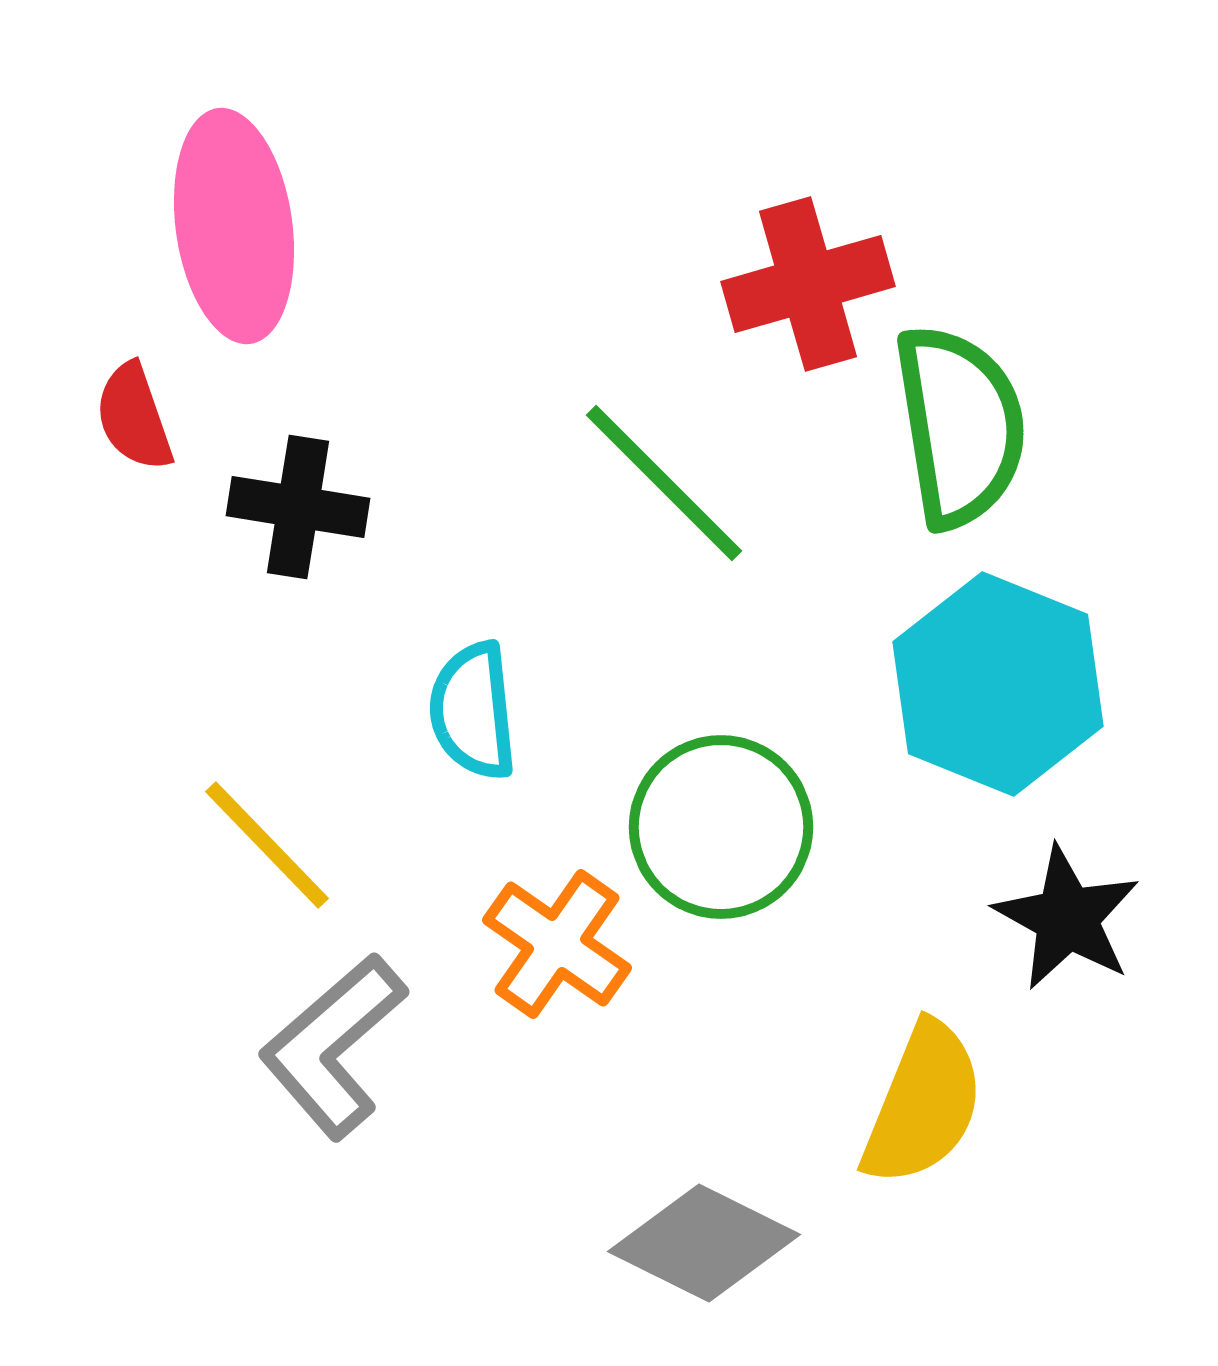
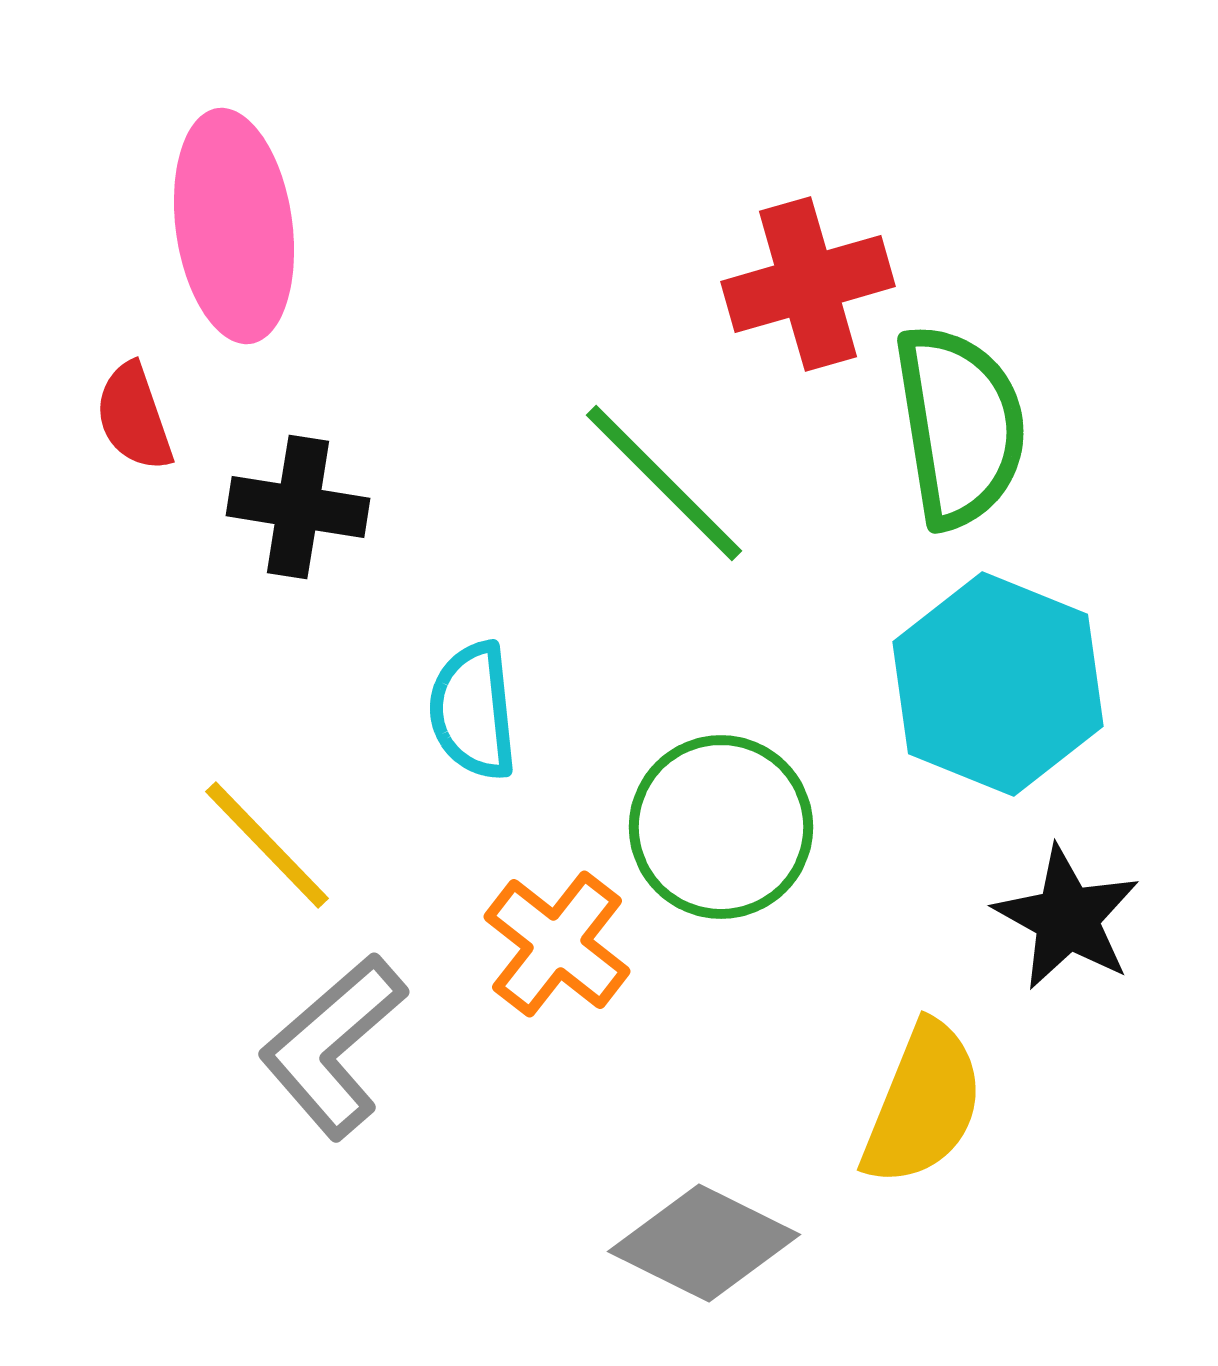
orange cross: rotated 3 degrees clockwise
